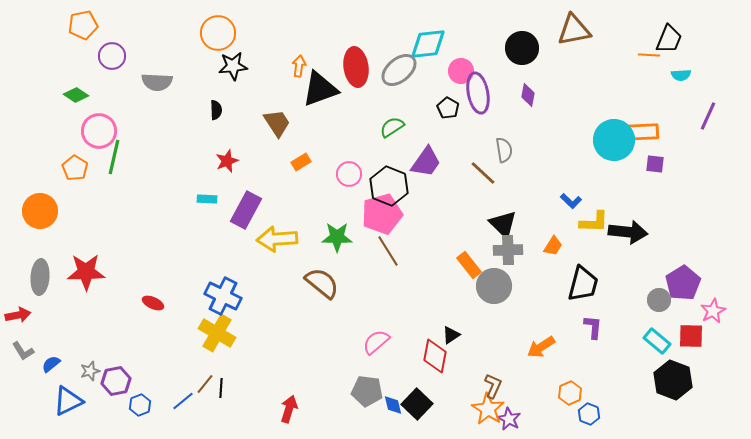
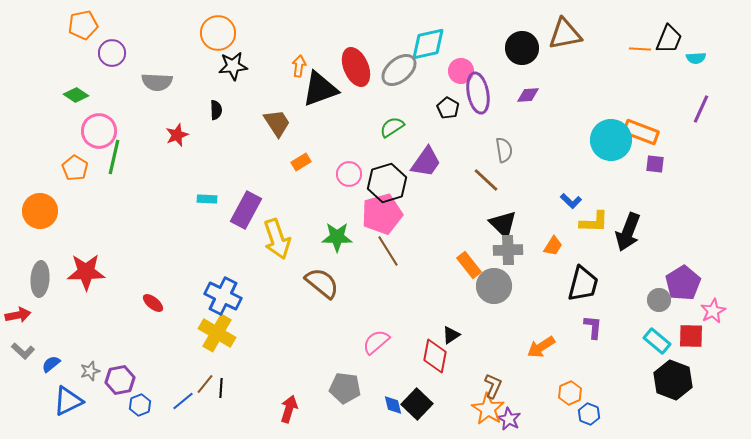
brown triangle at (574, 30): moved 9 px left, 4 px down
cyan diamond at (428, 44): rotated 6 degrees counterclockwise
orange line at (649, 55): moved 9 px left, 6 px up
purple circle at (112, 56): moved 3 px up
red ellipse at (356, 67): rotated 15 degrees counterclockwise
cyan semicircle at (681, 75): moved 15 px right, 17 px up
purple diamond at (528, 95): rotated 75 degrees clockwise
purple line at (708, 116): moved 7 px left, 7 px up
orange rectangle at (641, 132): rotated 24 degrees clockwise
cyan circle at (614, 140): moved 3 px left
red star at (227, 161): moved 50 px left, 26 px up
brown line at (483, 173): moved 3 px right, 7 px down
black hexagon at (389, 186): moved 2 px left, 3 px up; rotated 21 degrees clockwise
black arrow at (628, 232): rotated 105 degrees clockwise
yellow arrow at (277, 239): rotated 105 degrees counterclockwise
gray ellipse at (40, 277): moved 2 px down
red ellipse at (153, 303): rotated 15 degrees clockwise
gray L-shape at (23, 351): rotated 15 degrees counterclockwise
purple hexagon at (116, 381): moved 4 px right, 1 px up
gray pentagon at (367, 391): moved 22 px left, 3 px up
